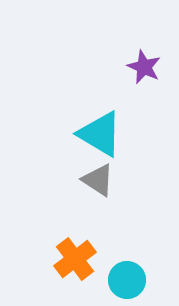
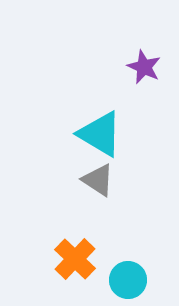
orange cross: rotated 9 degrees counterclockwise
cyan circle: moved 1 px right
